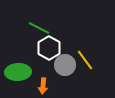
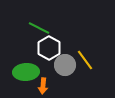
green ellipse: moved 8 px right
